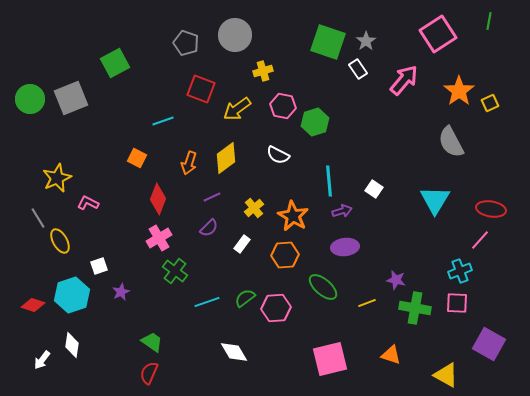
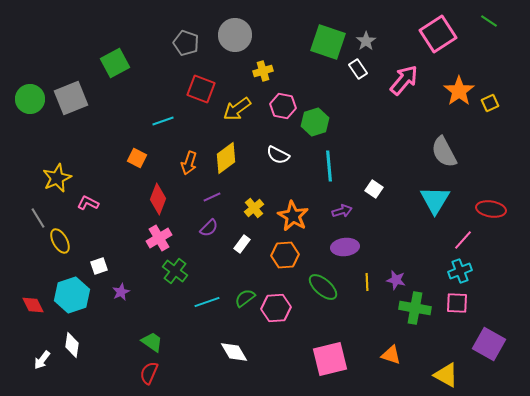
green line at (489, 21): rotated 66 degrees counterclockwise
gray semicircle at (451, 142): moved 7 px left, 10 px down
cyan line at (329, 181): moved 15 px up
pink line at (480, 240): moved 17 px left
yellow line at (367, 303): moved 21 px up; rotated 72 degrees counterclockwise
red diamond at (33, 305): rotated 45 degrees clockwise
